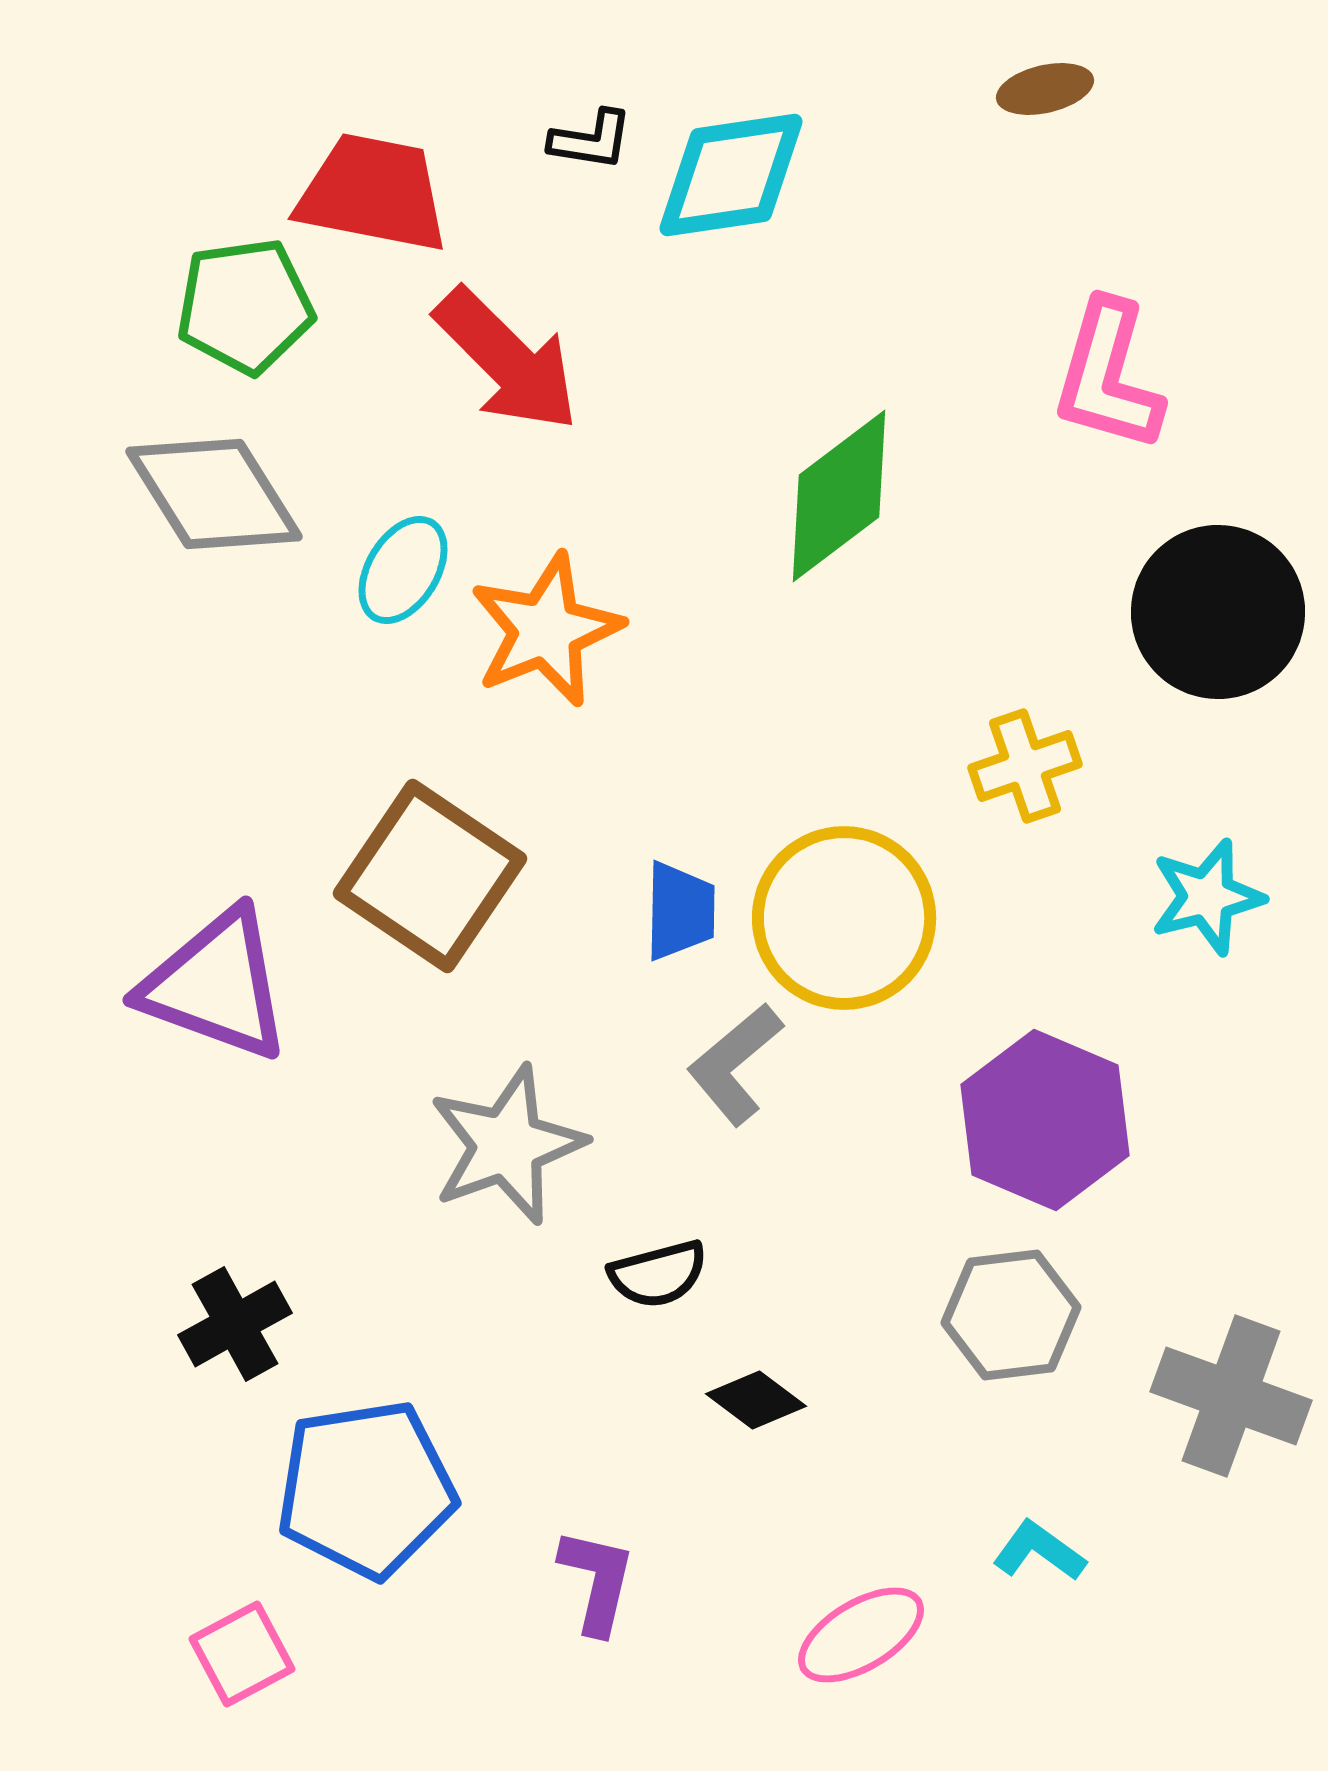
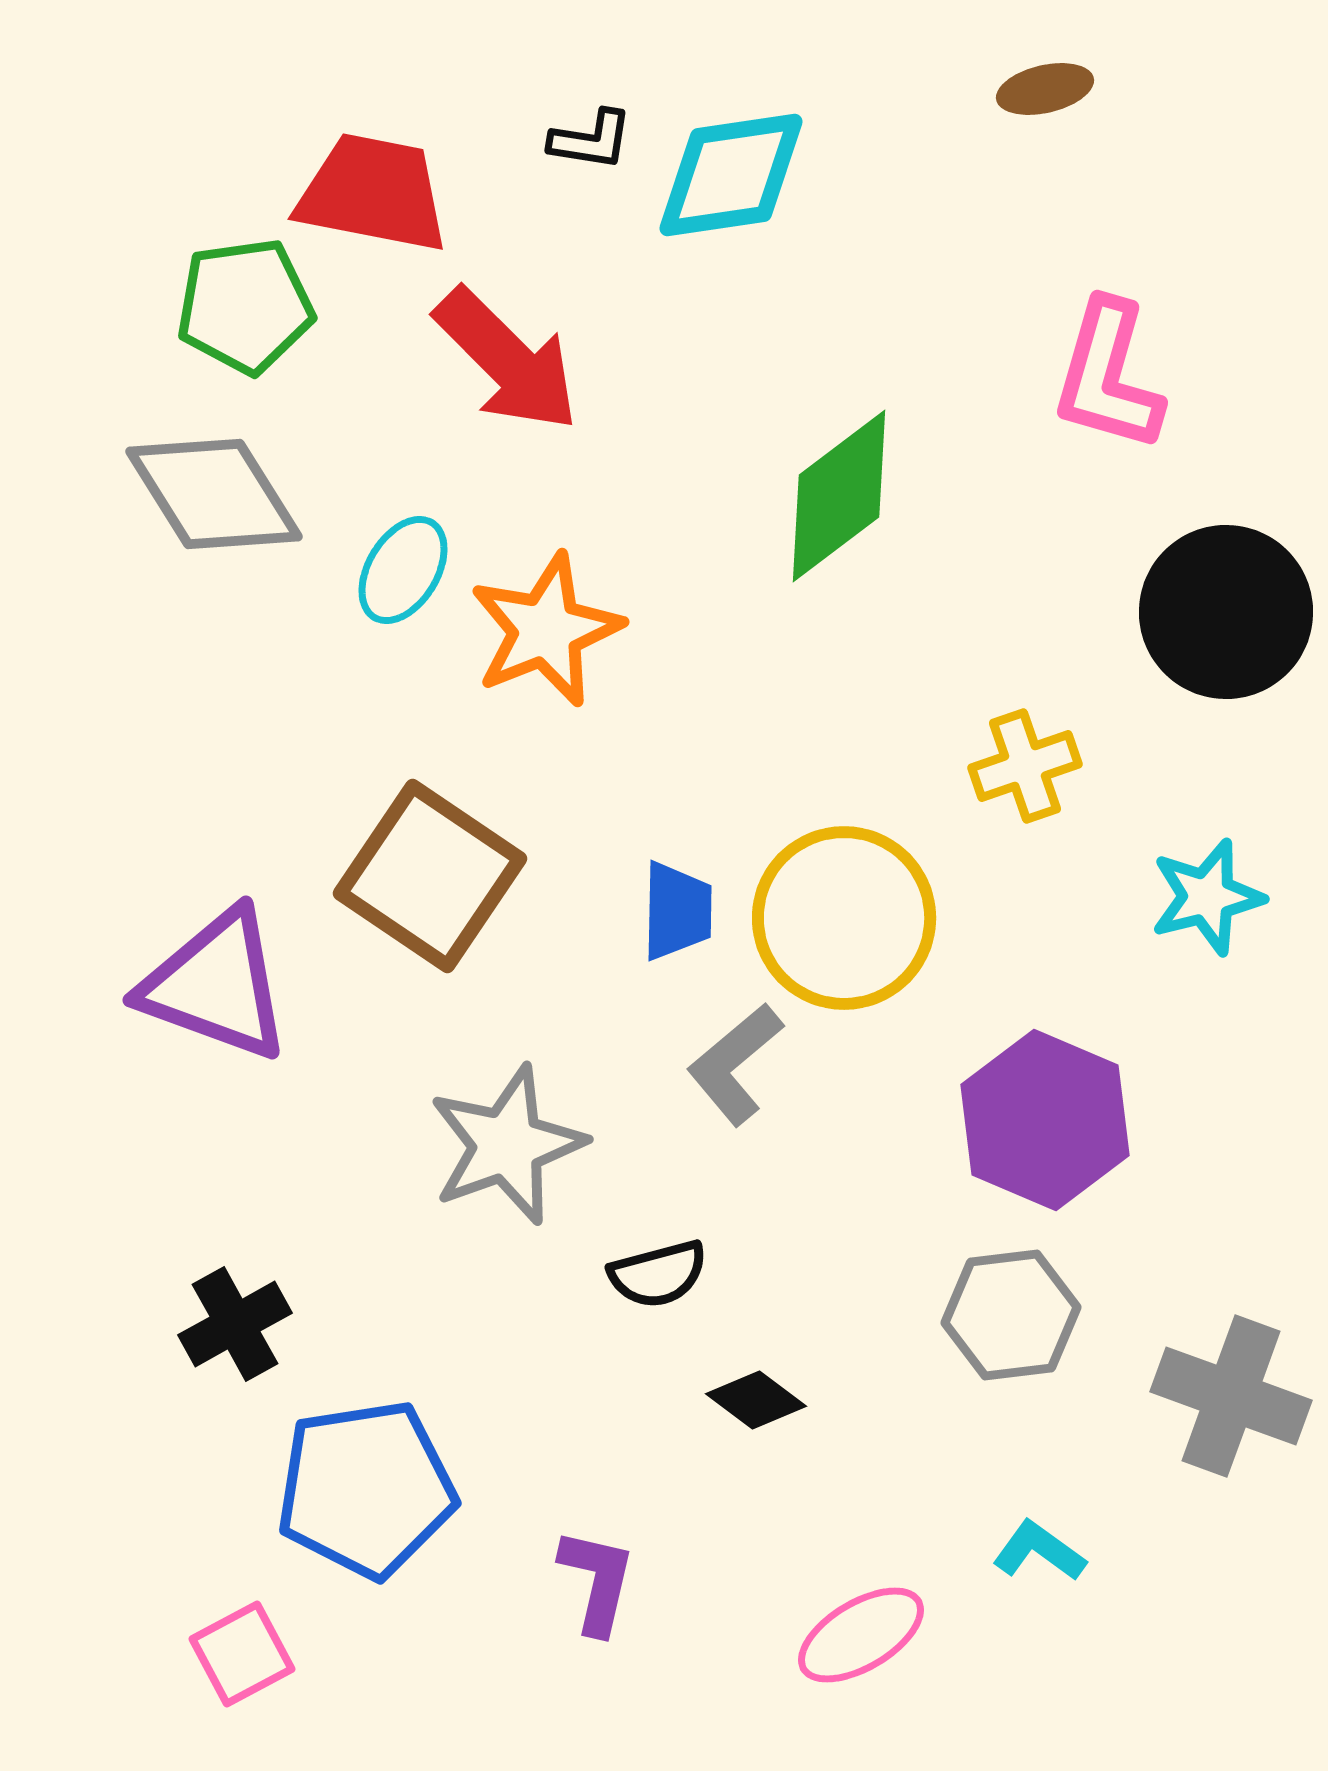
black circle: moved 8 px right
blue trapezoid: moved 3 px left
